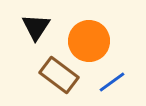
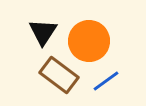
black triangle: moved 7 px right, 5 px down
blue line: moved 6 px left, 1 px up
